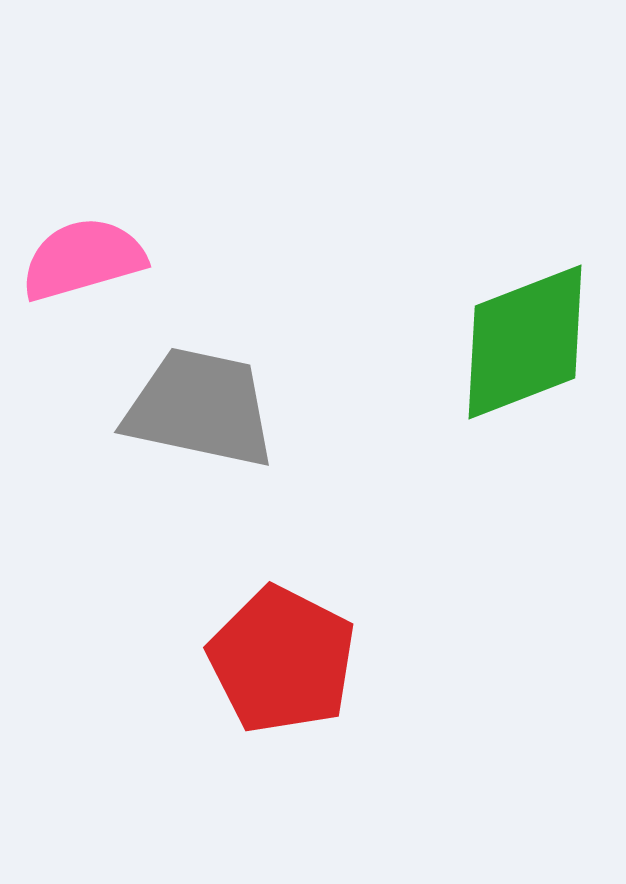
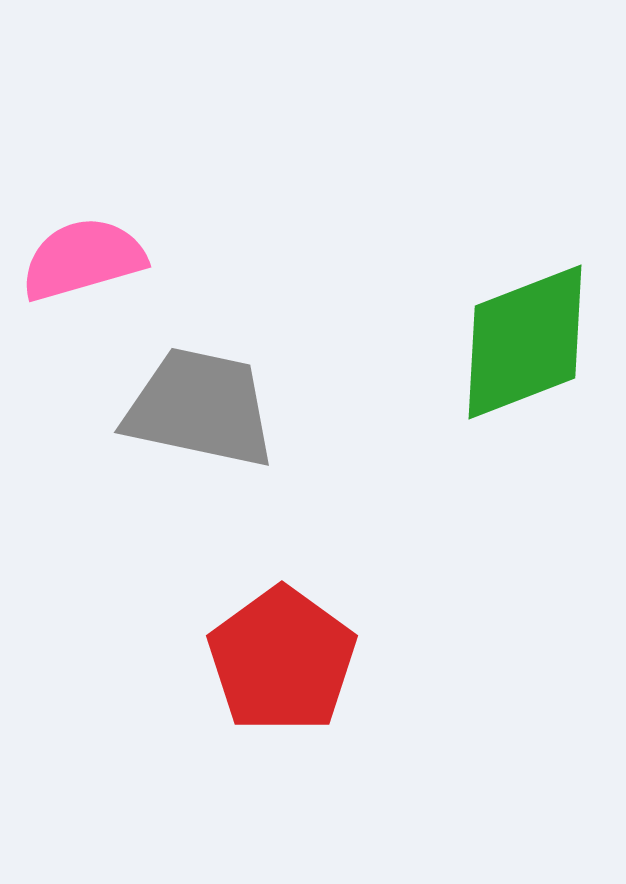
red pentagon: rotated 9 degrees clockwise
